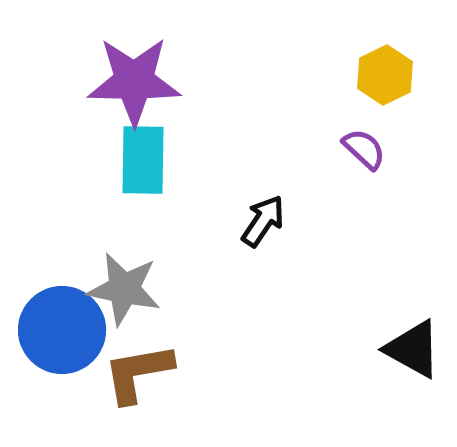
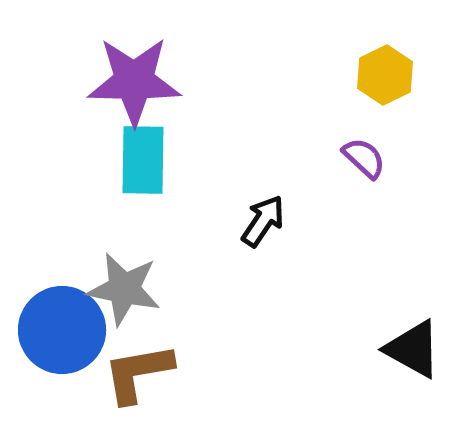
purple semicircle: moved 9 px down
